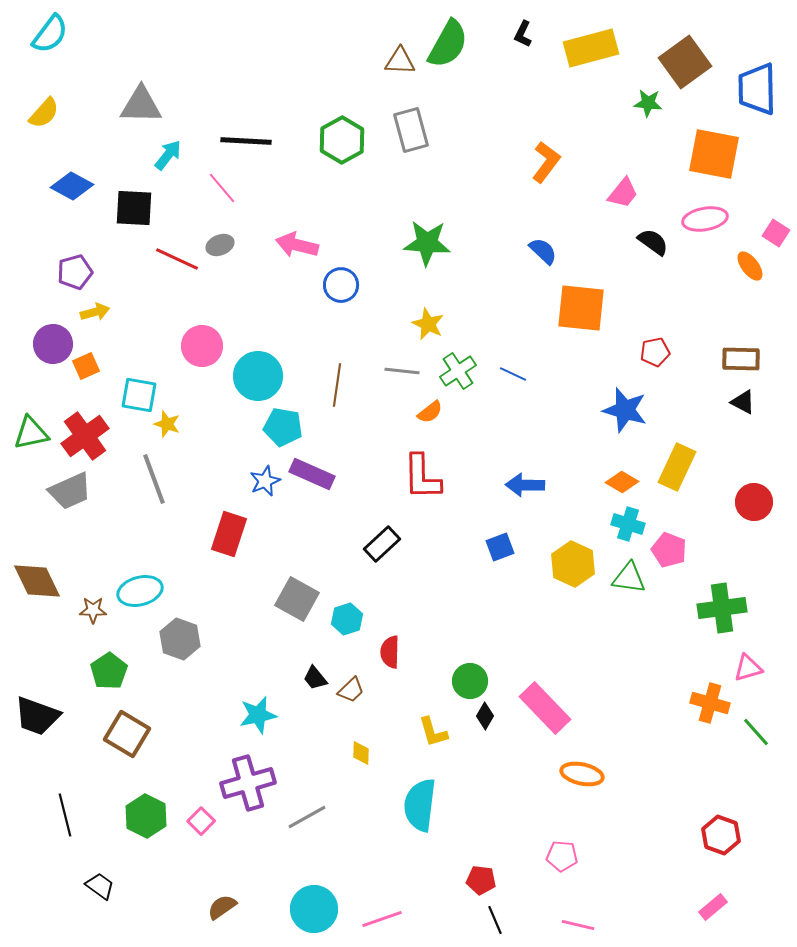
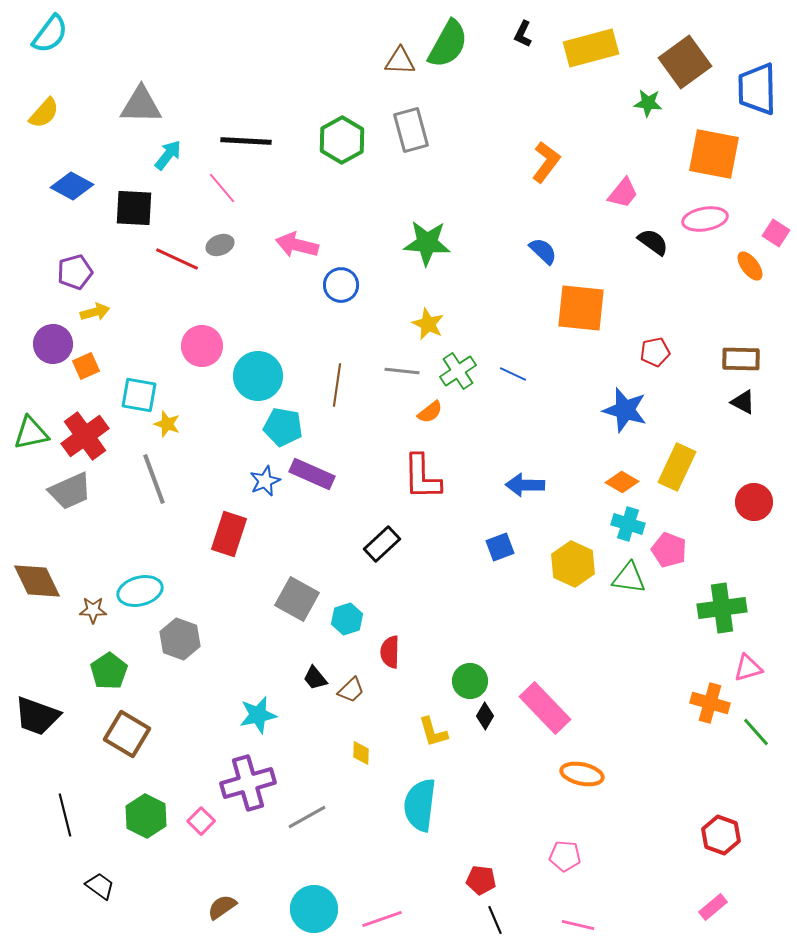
pink pentagon at (562, 856): moved 3 px right
